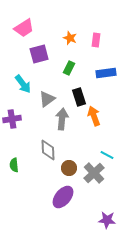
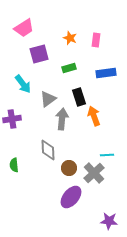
green rectangle: rotated 48 degrees clockwise
gray triangle: moved 1 px right
cyan line: rotated 32 degrees counterclockwise
purple ellipse: moved 8 px right
purple star: moved 2 px right, 1 px down
